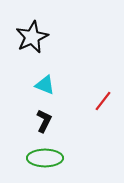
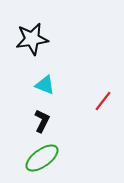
black star: moved 2 px down; rotated 16 degrees clockwise
black L-shape: moved 2 px left
green ellipse: moved 3 px left; rotated 36 degrees counterclockwise
